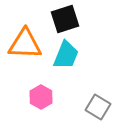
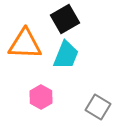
black square: rotated 12 degrees counterclockwise
